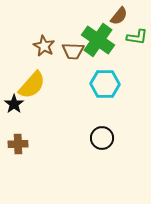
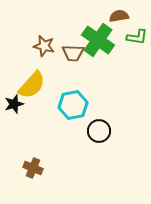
brown semicircle: rotated 138 degrees counterclockwise
brown star: rotated 15 degrees counterclockwise
brown trapezoid: moved 2 px down
cyan hexagon: moved 32 px left, 21 px down; rotated 12 degrees counterclockwise
black star: rotated 18 degrees clockwise
black circle: moved 3 px left, 7 px up
brown cross: moved 15 px right, 24 px down; rotated 24 degrees clockwise
